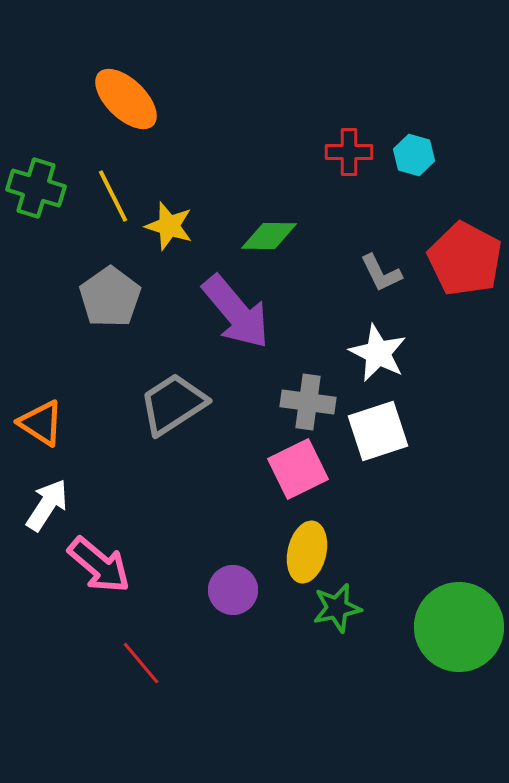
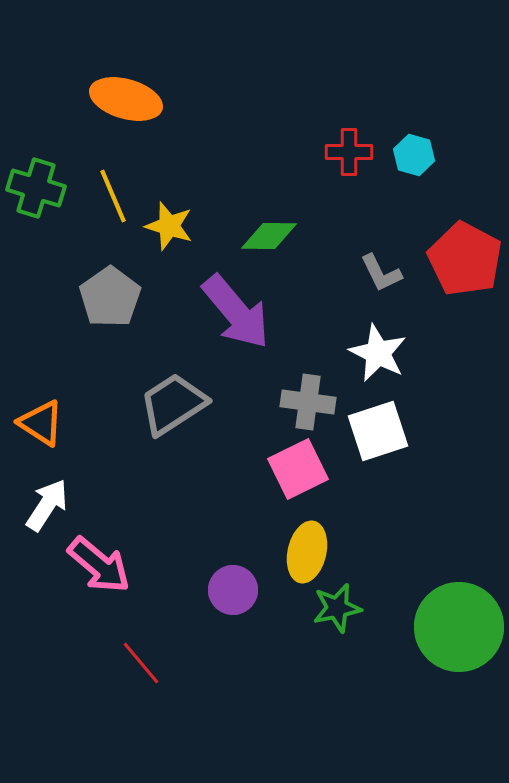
orange ellipse: rotated 28 degrees counterclockwise
yellow line: rotated 4 degrees clockwise
